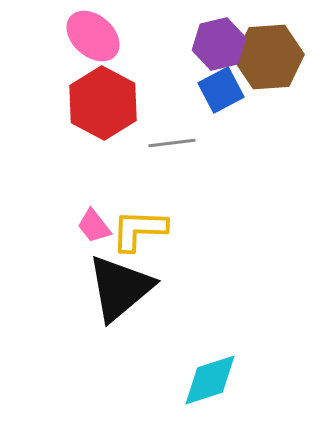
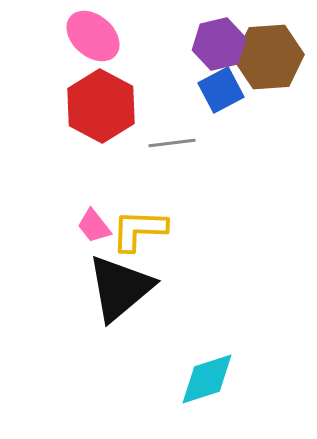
red hexagon: moved 2 px left, 3 px down
cyan diamond: moved 3 px left, 1 px up
